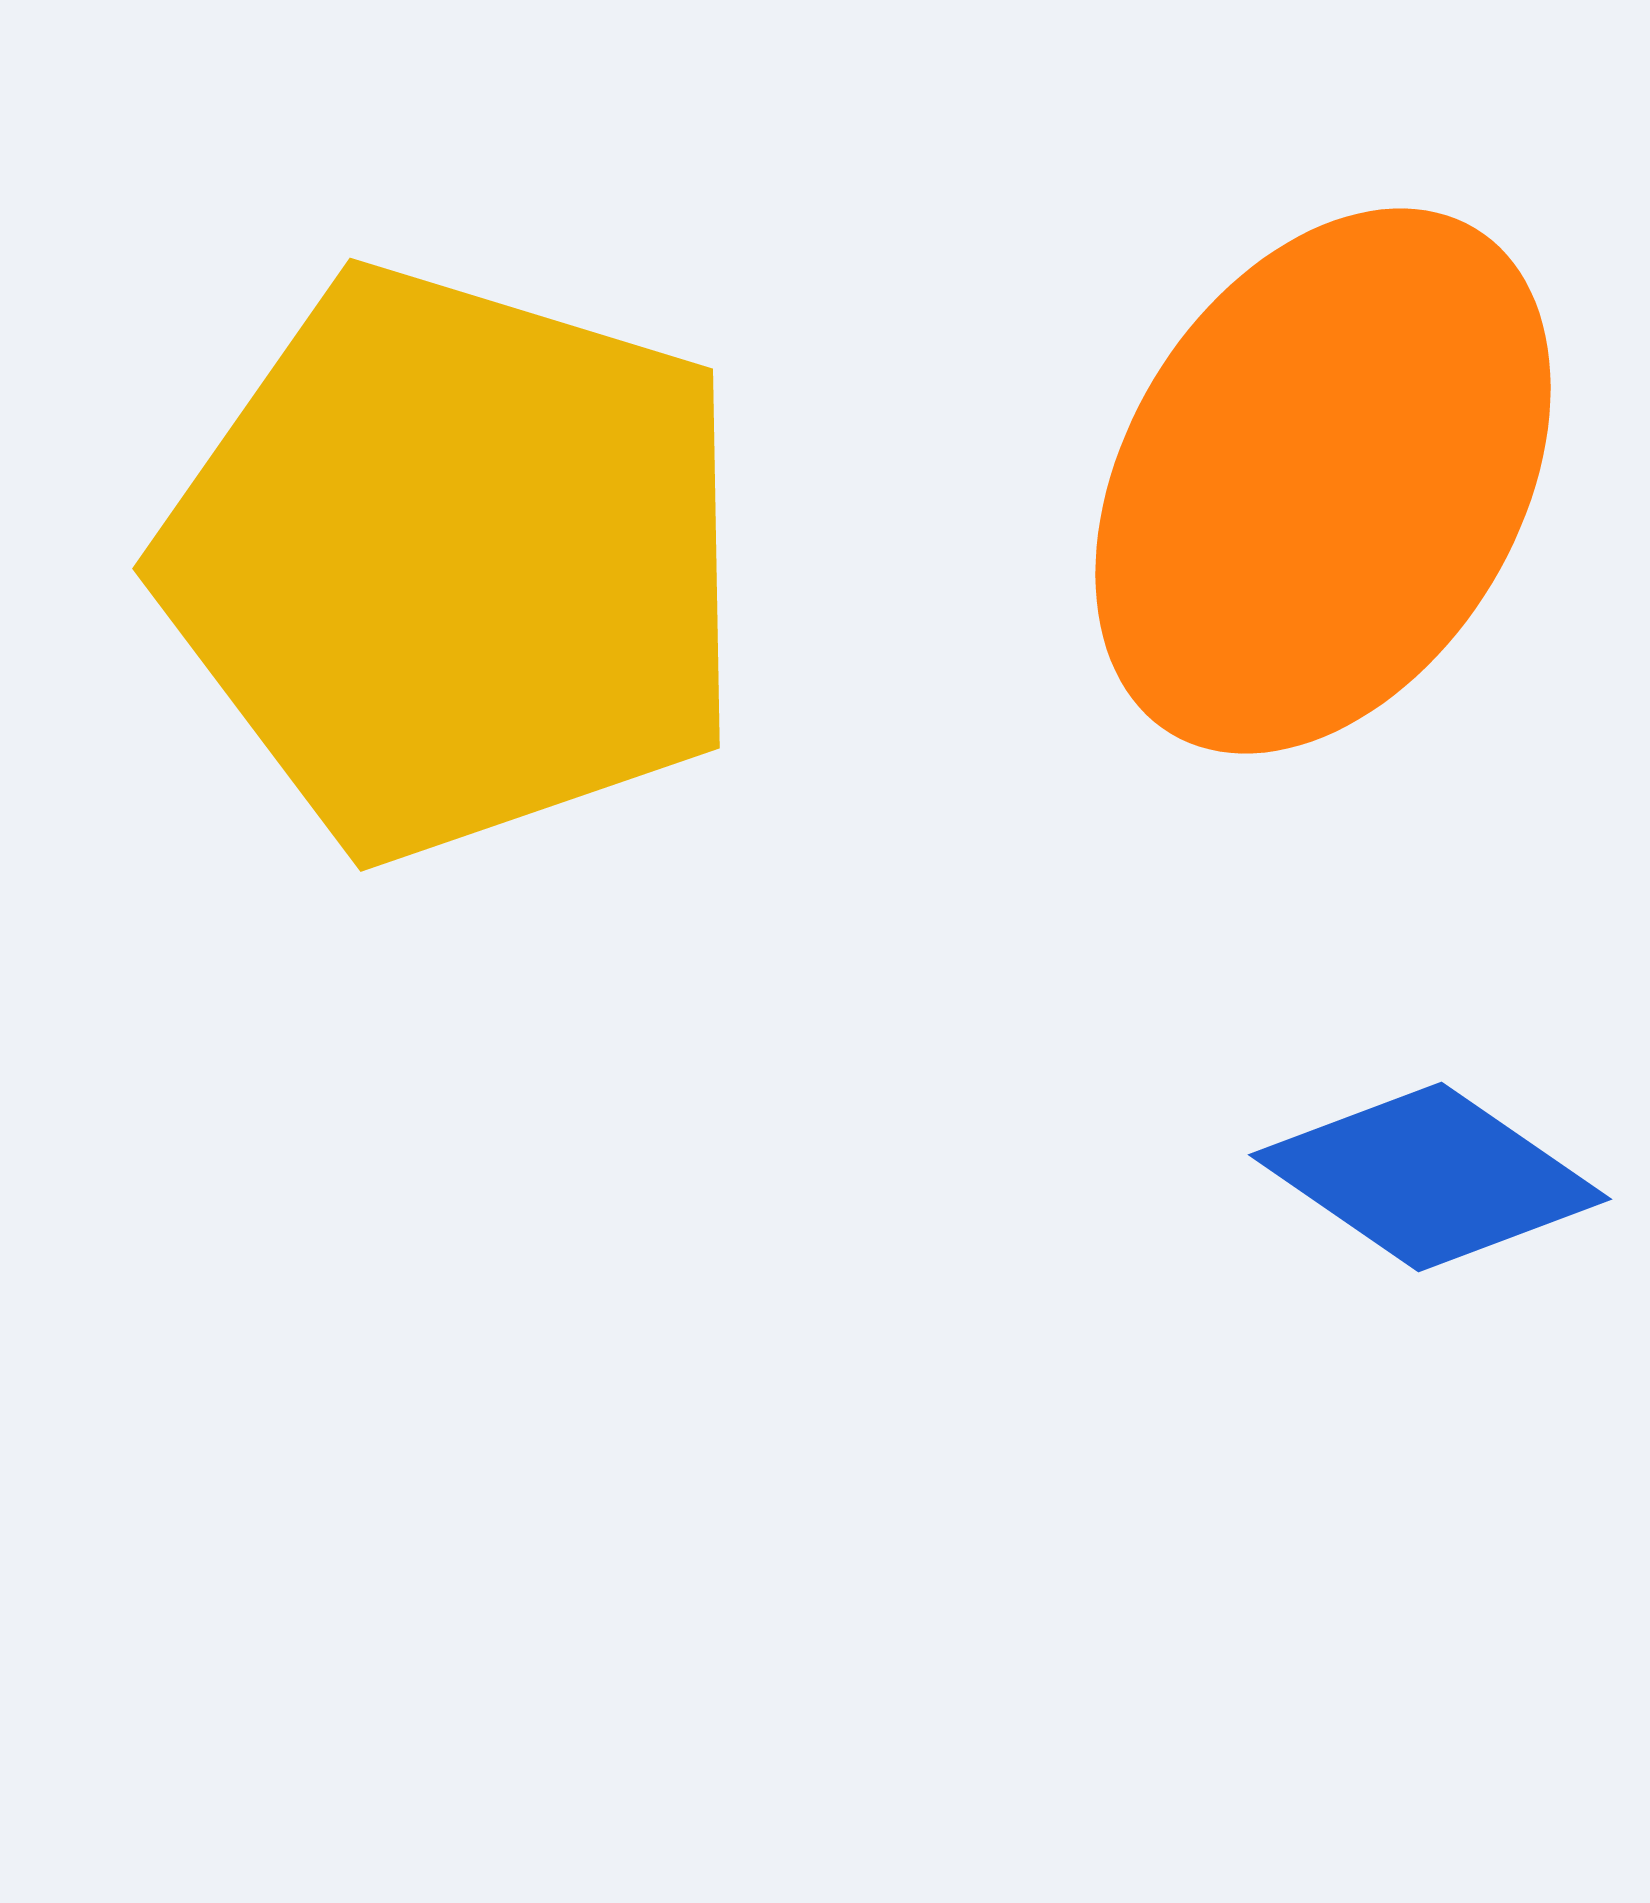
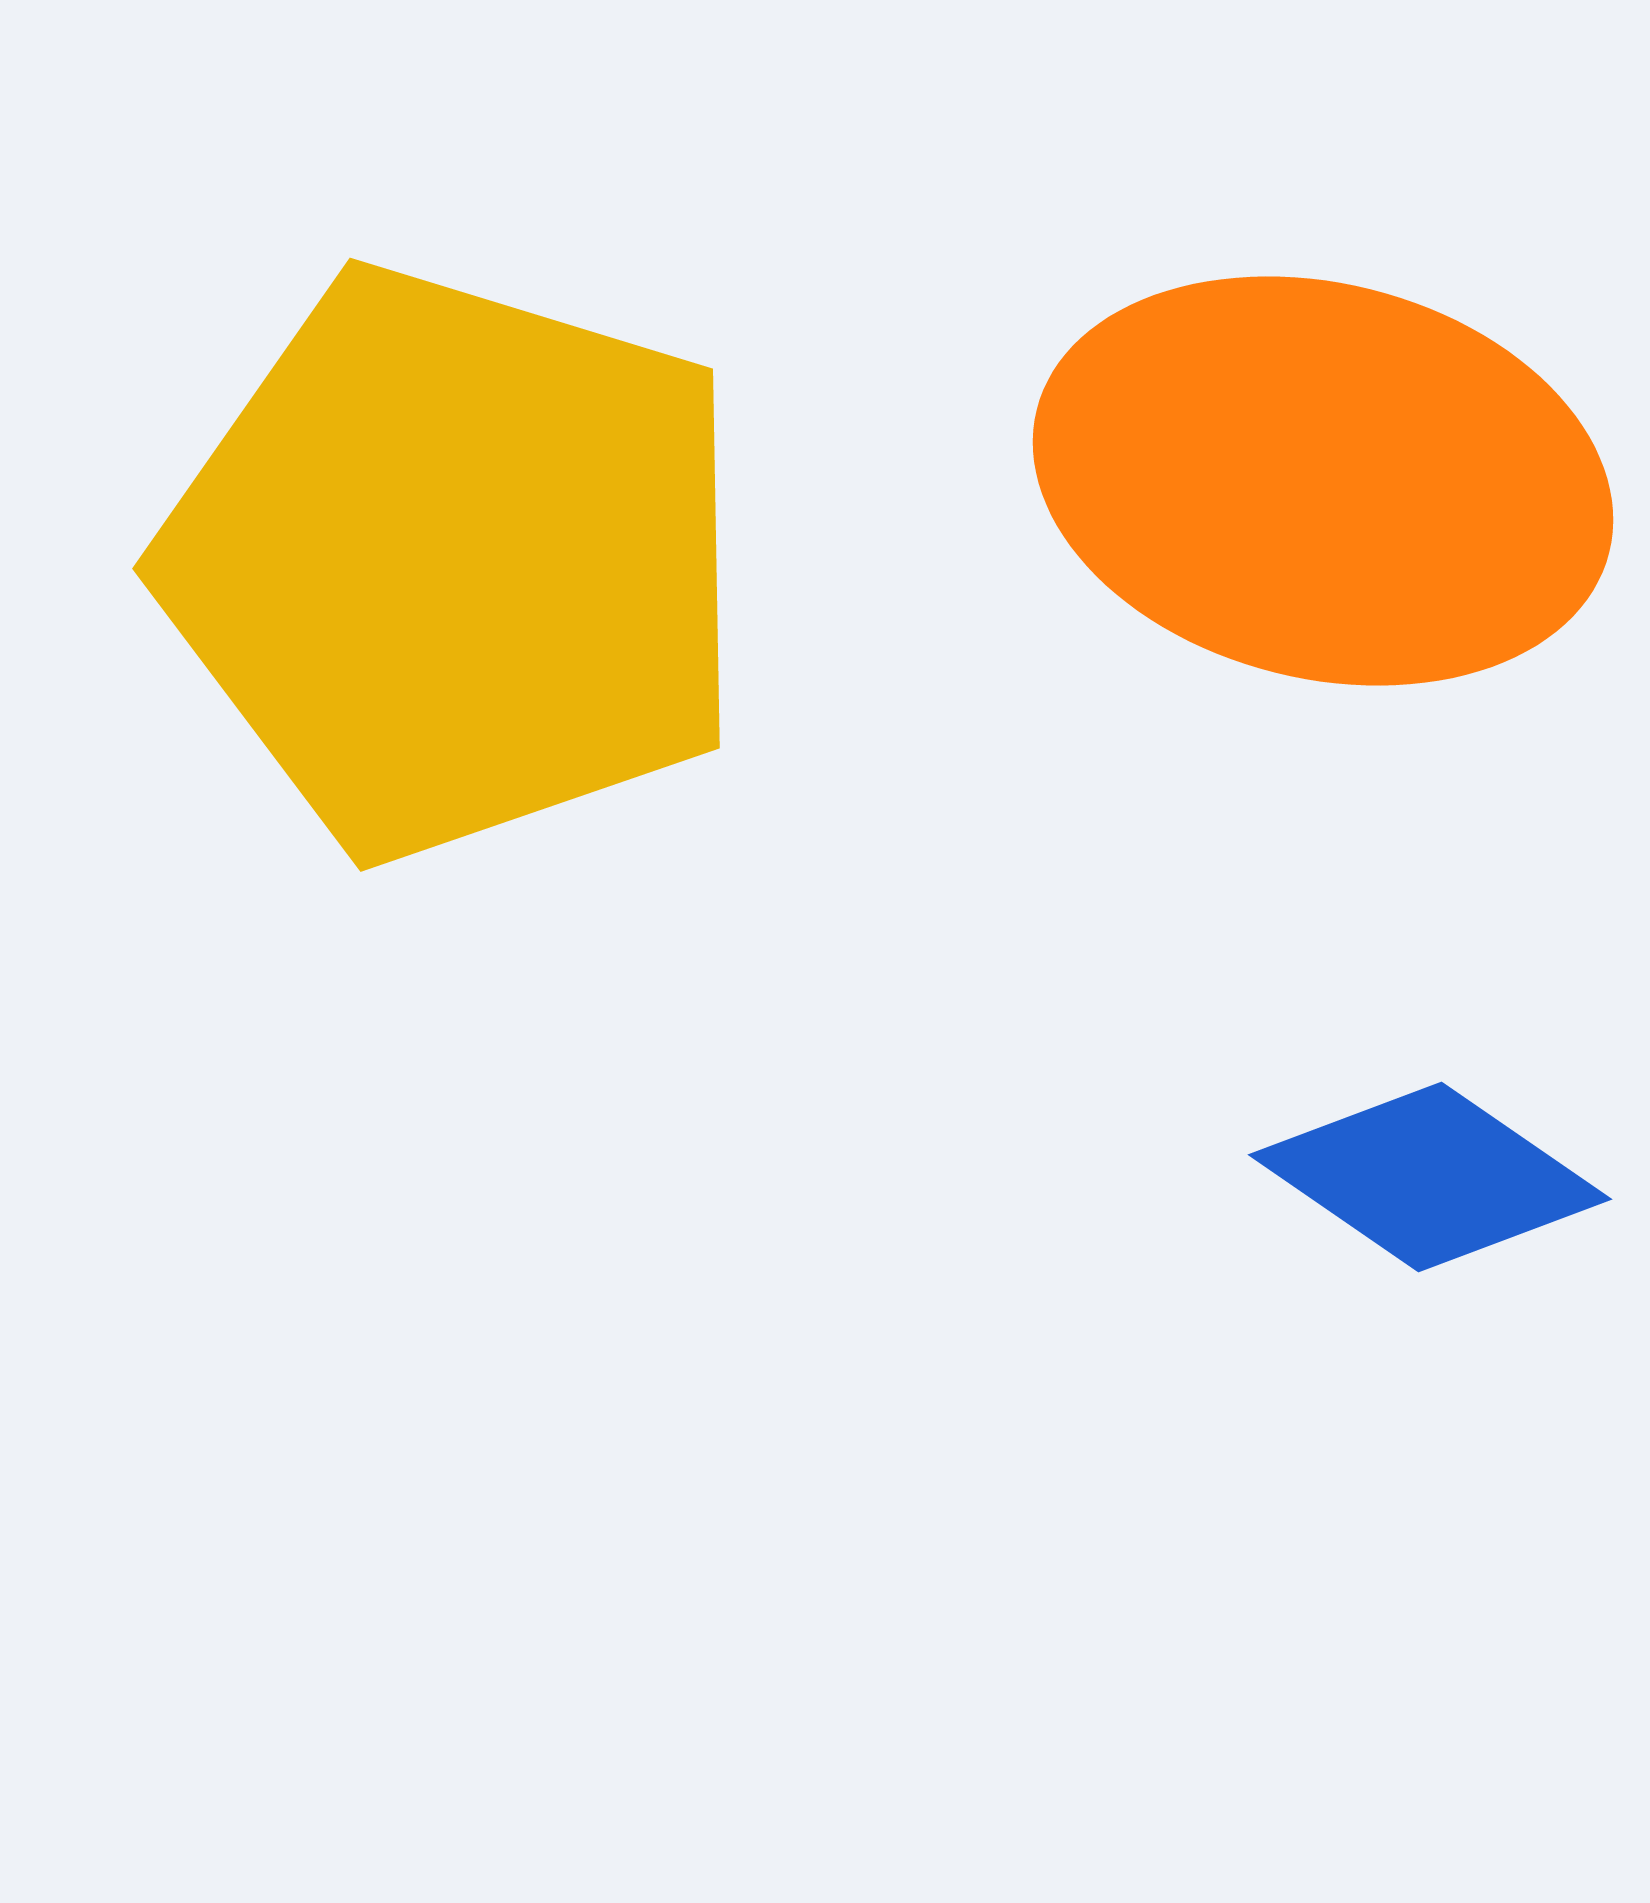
orange ellipse: rotated 73 degrees clockwise
